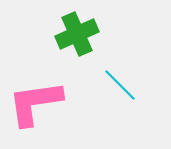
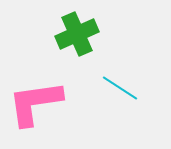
cyan line: moved 3 px down; rotated 12 degrees counterclockwise
